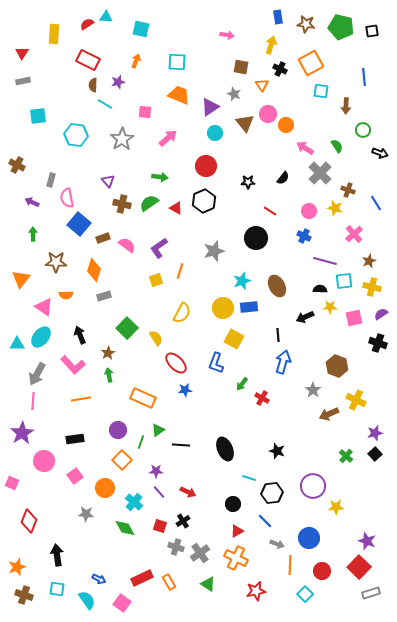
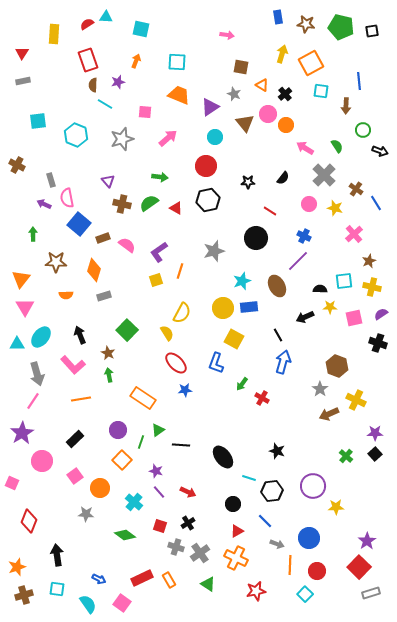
yellow arrow at (271, 45): moved 11 px right, 9 px down
red rectangle at (88, 60): rotated 45 degrees clockwise
black cross at (280, 69): moved 5 px right, 25 px down; rotated 24 degrees clockwise
blue line at (364, 77): moved 5 px left, 4 px down
orange triangle at (262, 85): rotated 24 degrees counterclockwise
cyan square at (38, 116): moved 5 px down
cyan circle at (215, 133): moved 4 px down
cyan hexagon at (76, 135): rotated 15 degrees clockwise
gray star at (122, 139): rotated 15 degrees clockwise
black arrow at (380, 153): moved 2 px up
gray cross at (320, 173): moved 4 px right, 2 px down
gray rectangle at (51, 180): rotated 32 degrees counterclockwise
brown cross at (348, 190): moved 8 px right, 1 px up; rotated 16 degrees clockwise
black hexagon at (204, 201): moved 4 px right, 1 px up; rotated 10 degrees clockwise
purple arrow at (32, 202): moved 12 px right, 2 px down
pink circle at (309, 211): moved 7 px up
purple L-shape at (159, 248): moved 4 px down
purple line at (325, 261): moved 27 px left; rotated 60 degrees counterclockwise
pink triangle at (44, 307): moved 19 px left; rotated 24 degrees clockwise
green square at (127, 328): moved 2 px down
black line at (278, 335): rotated 24 degrees counterclockwise
yellow semicircle at (156, 338): moved 11 px right, 5 px up
brown star at (108, 353): rotated 16 degrees counterclockwise
gray arrow at (37, 374): rotated 45 degrees counterclockwise
gray star at (313, 390): moved 7 px right, 1 px up
orange rectangle at (143, 398): rotated 10 degrees clockwise
pink line at (33, 401): rotated 30 degrees clockwise
purple star at (375, 433): rotated 14 degrees clockwise
black rectangle at (75, 439): rotated 36 degrees counterclockwise
black ellipse at (225, 449): moved 2 px left, 8 px down; rotated 15 degrees counterclockwise
pink circle at (44, 461): moved 2 px left
purple star at (156, 471): rotated 16 degrees clockwise
orange circle at (105, 488): moved 5 px left
black hexagon at (272, 493): moved 2 px up
black cross at (183, 521): moved 5 px right, 2 px down
green diamond at (125, 528): moved 7 px down; rotated 25 degrees counterclockwise
purple star at (367, 541): rotated 18 degrees clockwise
red circle at (322, 571): moved 5 px left
orange rectangle at (169, 582): moved 2 px up
brown cross at (24, 595): rotated 36 degrees counterclockwise
cyan semicircle at (87, 600): moved 1 px right, 4 px down
